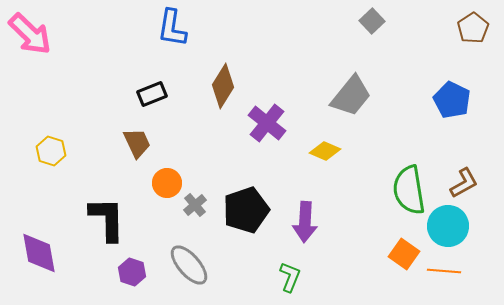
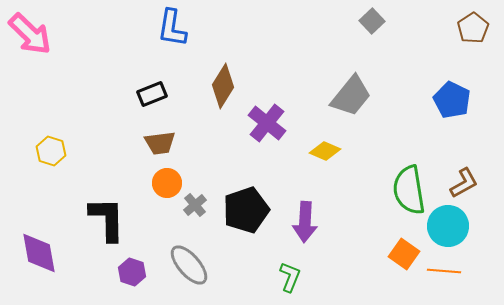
brown trapezoid: moved 23 px right; rotated 108 degrees clockwise
